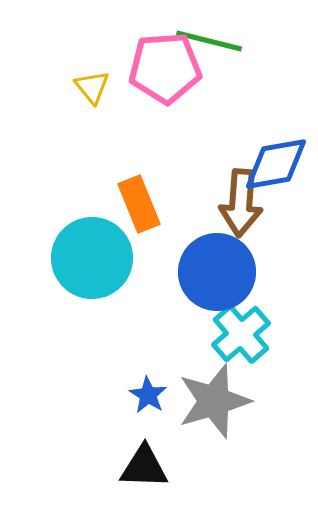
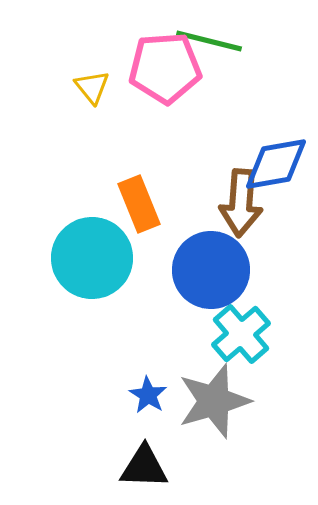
blue circle: moved 6 px left, 2 px up
